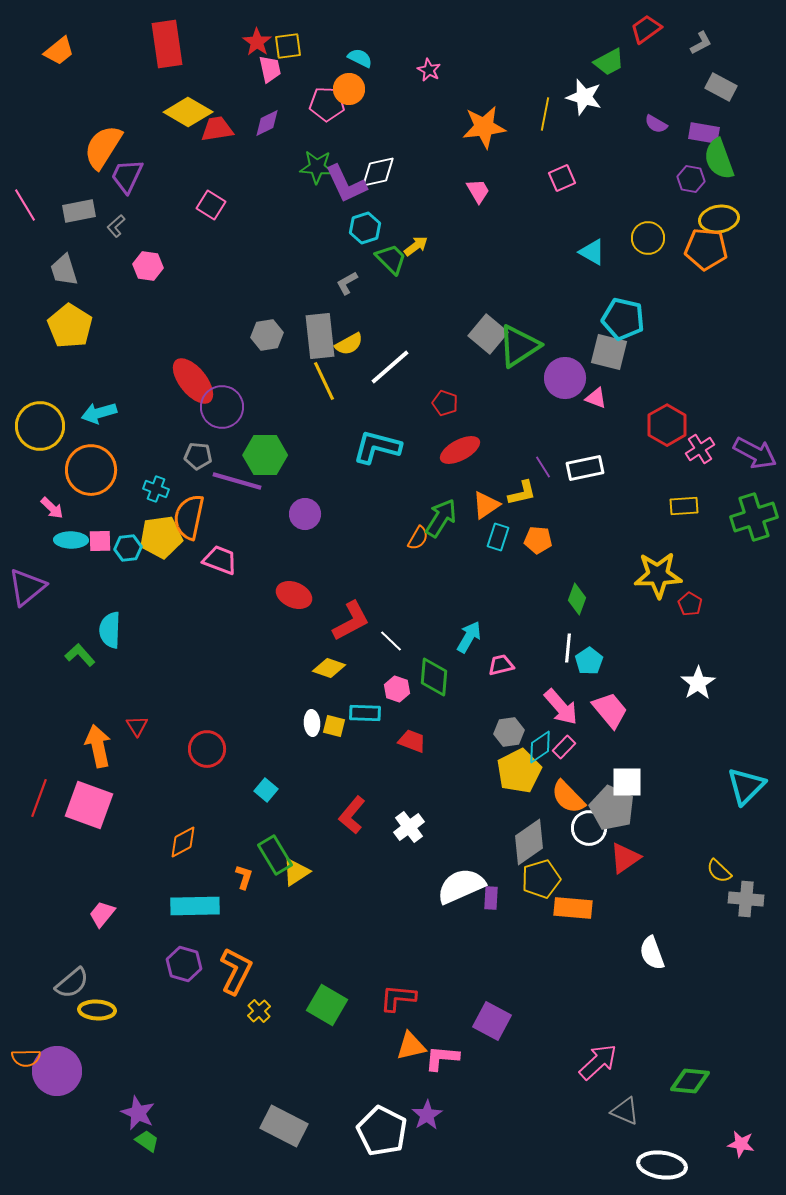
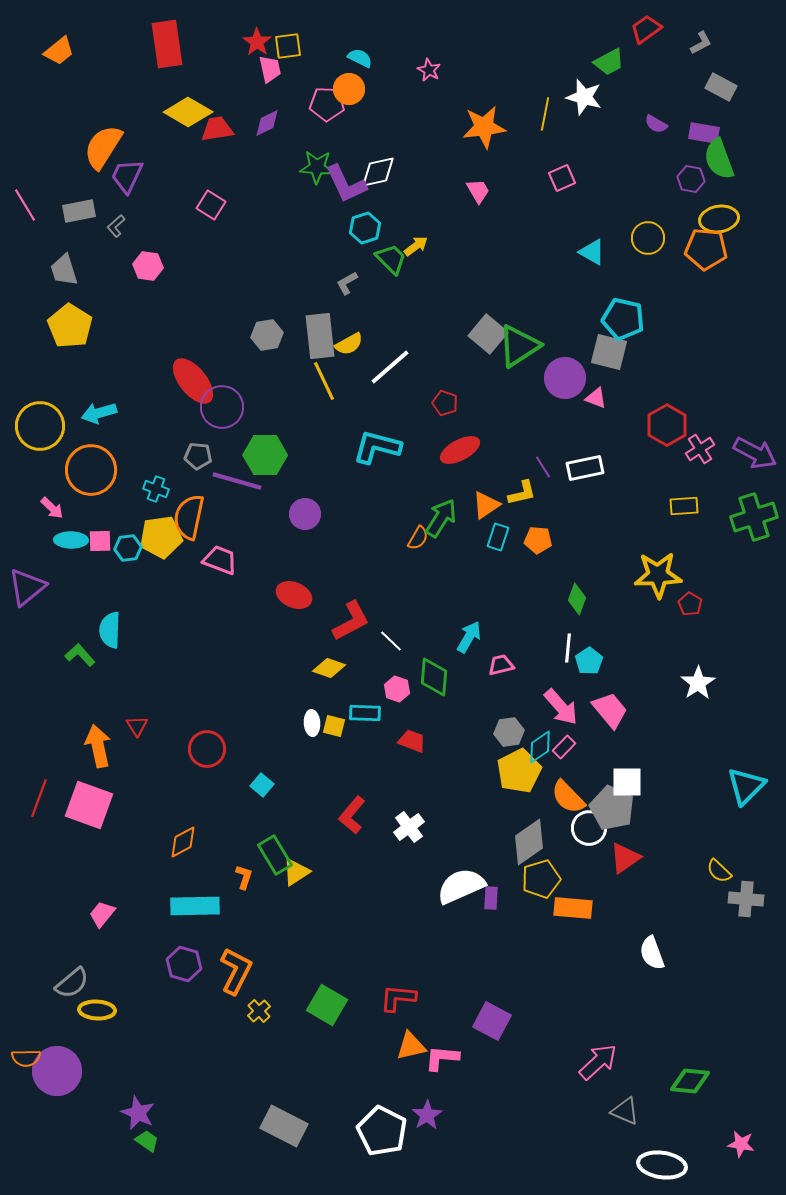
cyan square at (266, 790): moved 4 px left, 5 px up
